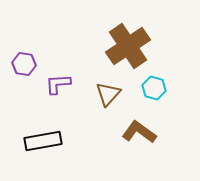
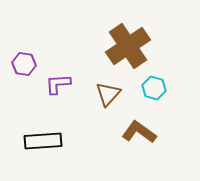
black rectangle: rotated 6 degrees clockwise
